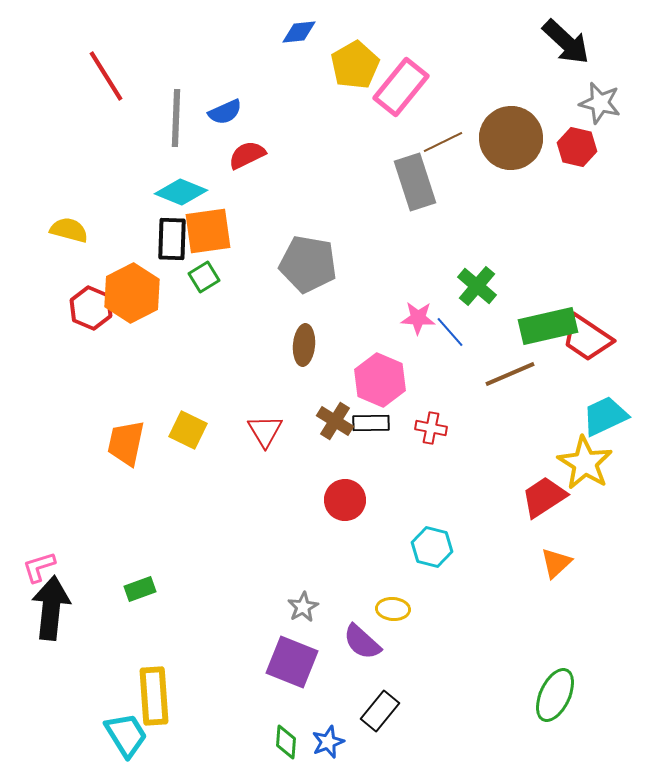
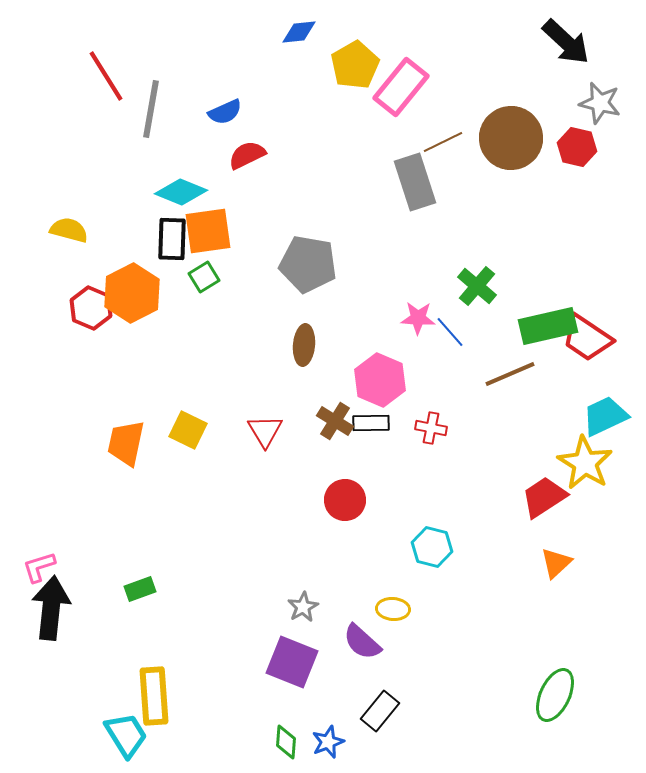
gray line at (176, 118): moved 25 px left, 9 px up; rotated 8 degrees clockwise
